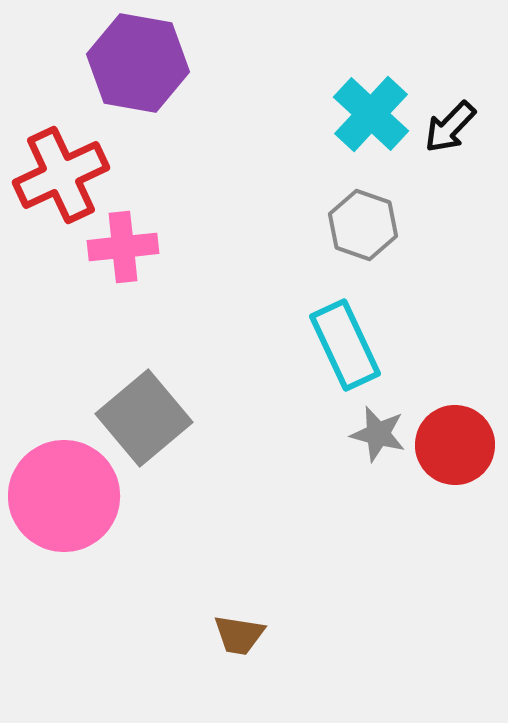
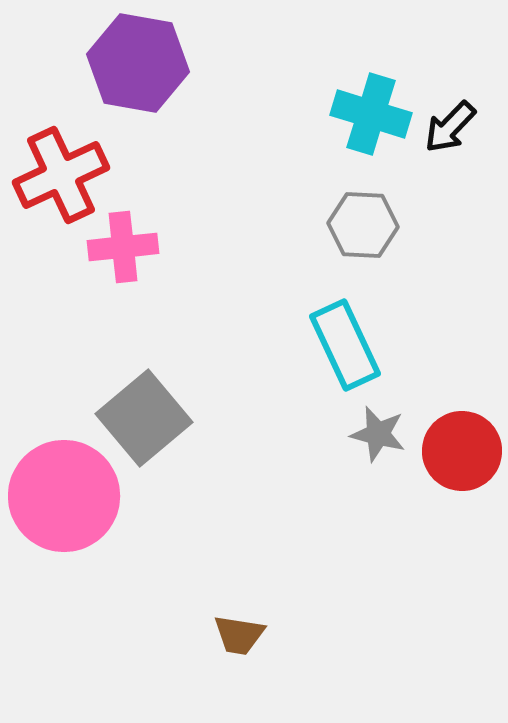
cyan cross: rotated 26 degrees counterclockwise
gray hexagon: rotated 16 degrees counterclockwise
red circle: moved 7 px right, 6 px down
